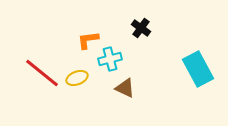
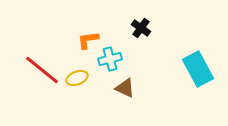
red line: moved 3 px up
